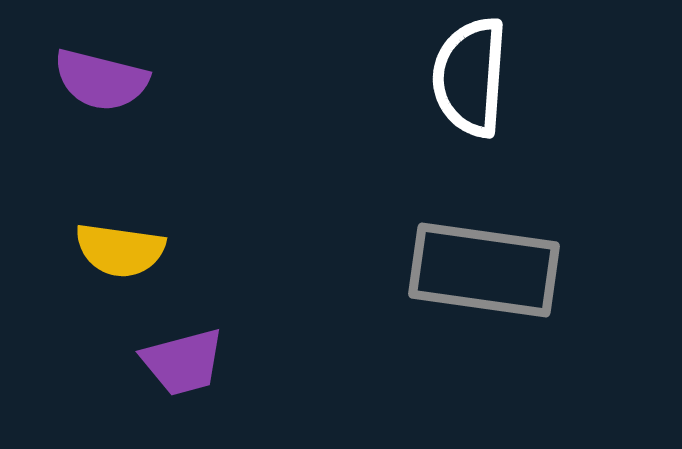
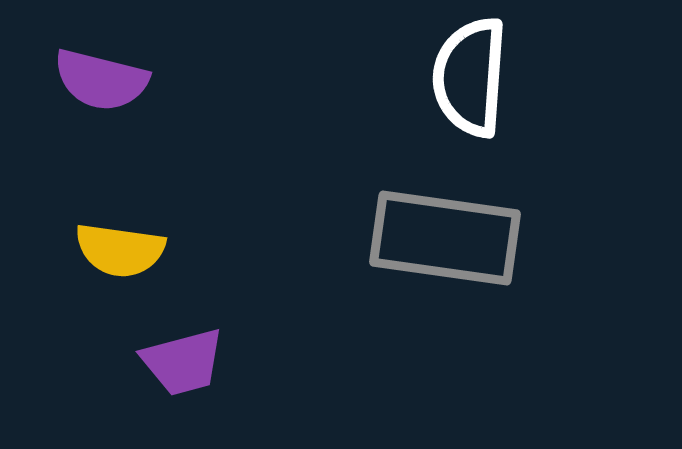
gray rectangle: moved 39 px left, 32 px up
